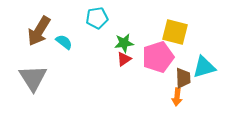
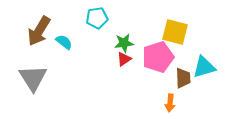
orange arrow: moved 7 px left, 6 px down
